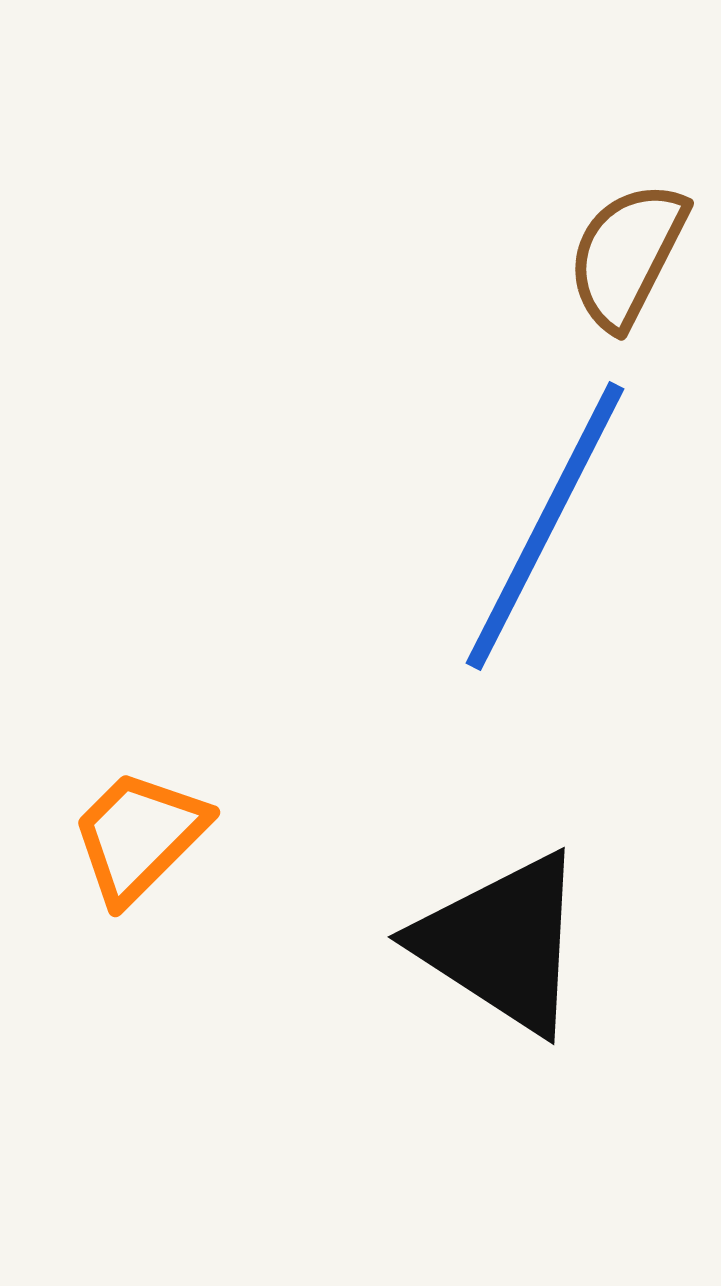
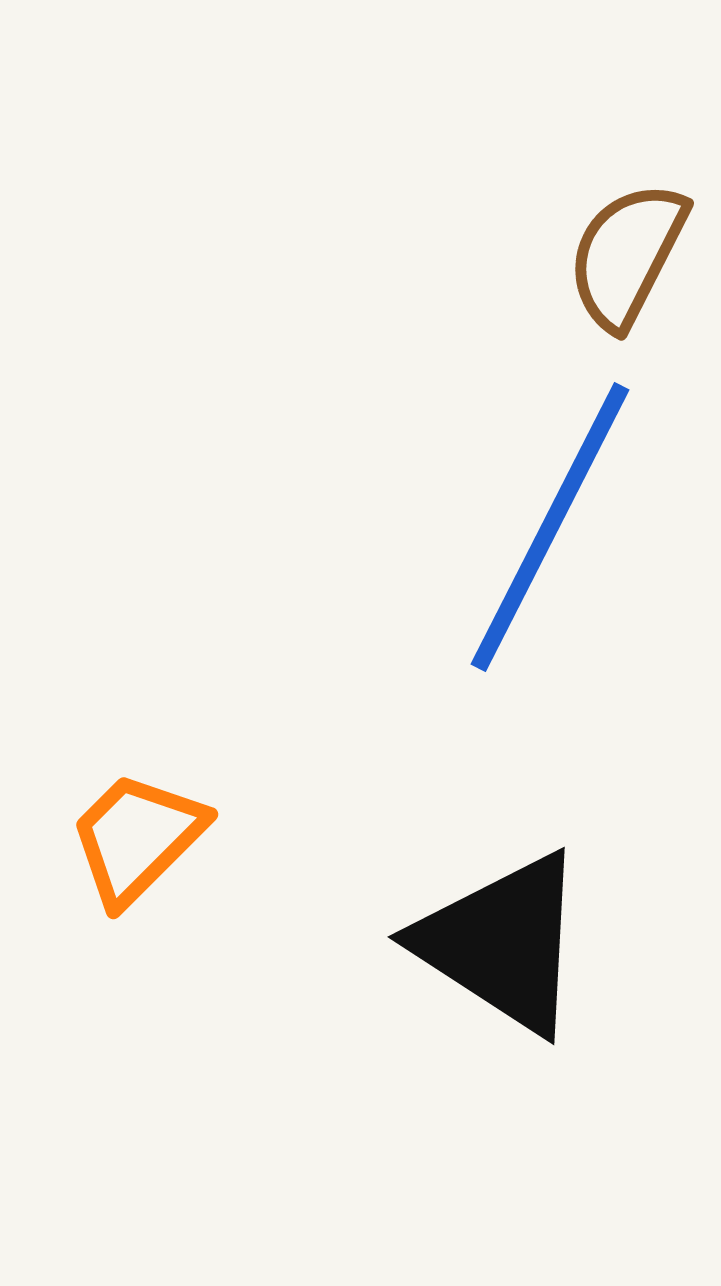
blue line: moved 5 px right, 1 px down
orange trapezoid: moved 2 px left, 2 px down
